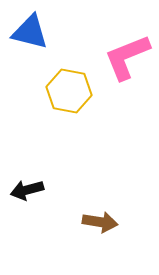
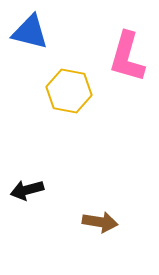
pink L-shape: rotated 52 degrees counterclockwise
